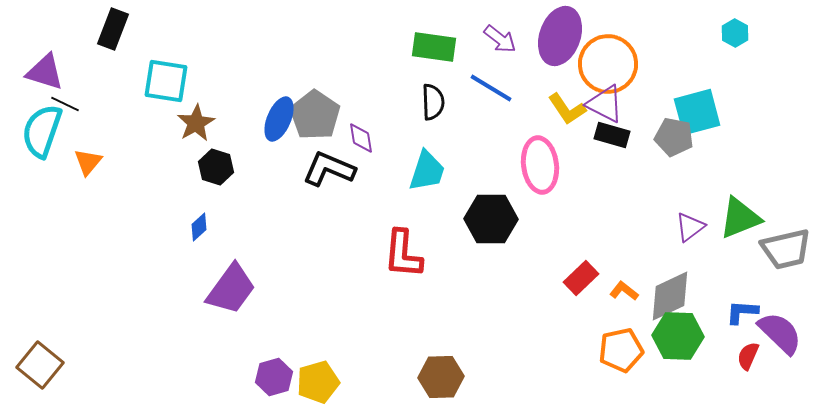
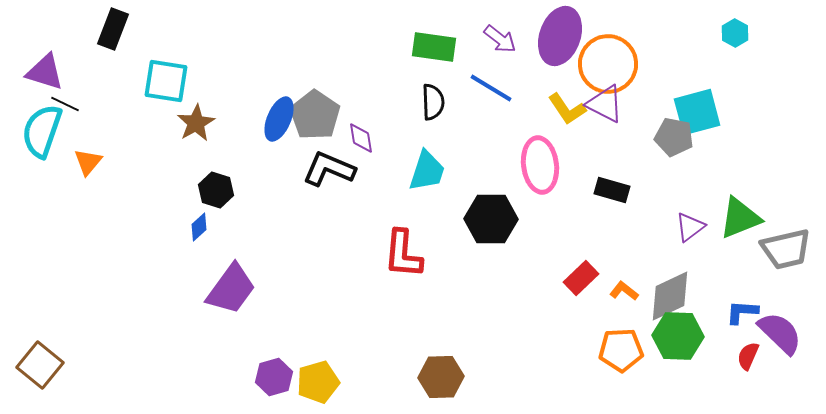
black rectangle at (612, 135): moved 55 px down
black hexagon at (216, 167): moved 23 px down
orange pentagon at (621, 350): rotated 9 degrees clockwise
